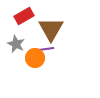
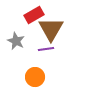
red rectangle: moved 10 px right, 1 px up
gray star: moved 3 px up
orange circle: moved 19 px down
